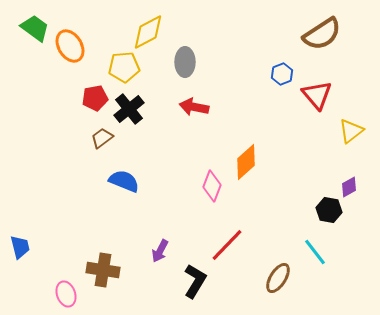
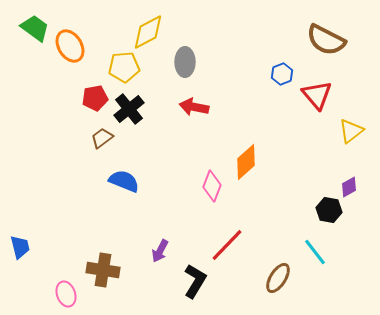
brown semicircle: moved 4 px right, 6 px down; rotated 60 degrees clockwise
